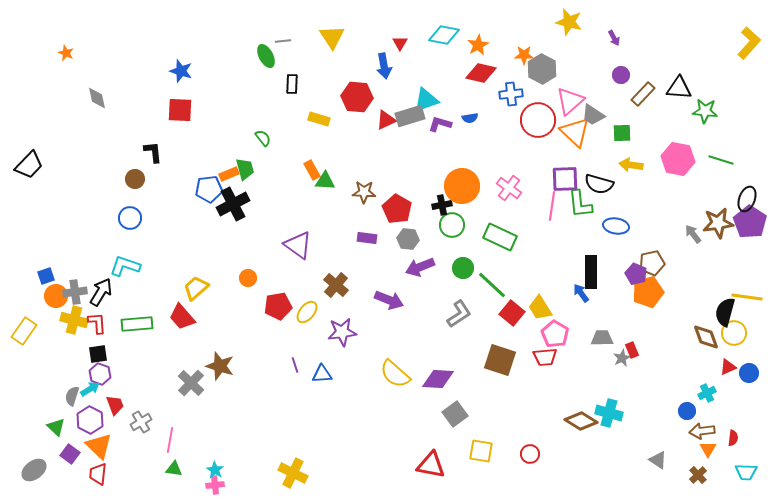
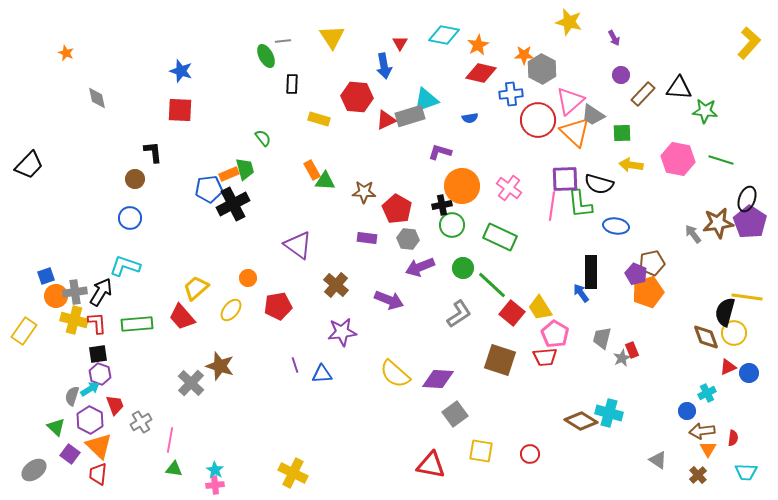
purple L-shape at (440, 124): moved 28 px down
yellow ellipse at (307, 312): moved 76 px left, 2 px up
gray trapezoid at (602, 338): rotated 75 degrees counterclockwise
